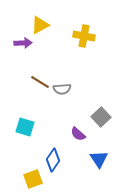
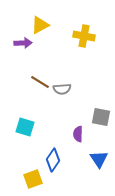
gray square: rotated 36 degrees counterclockwise
purple semicircle: rotated 49 degrees clockwise
